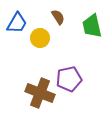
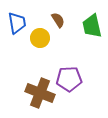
brown semicircle: moved 3 px down
blue trapezoid: rotated 40 degrees counterclockwise
purple pentagon: rotated 10 degrees clockwise
